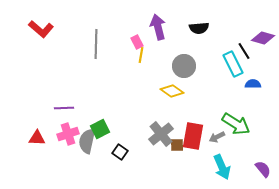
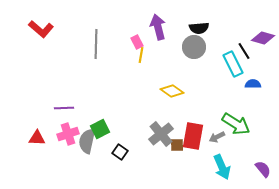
gray circle: moved 10 px right, 19 px up
